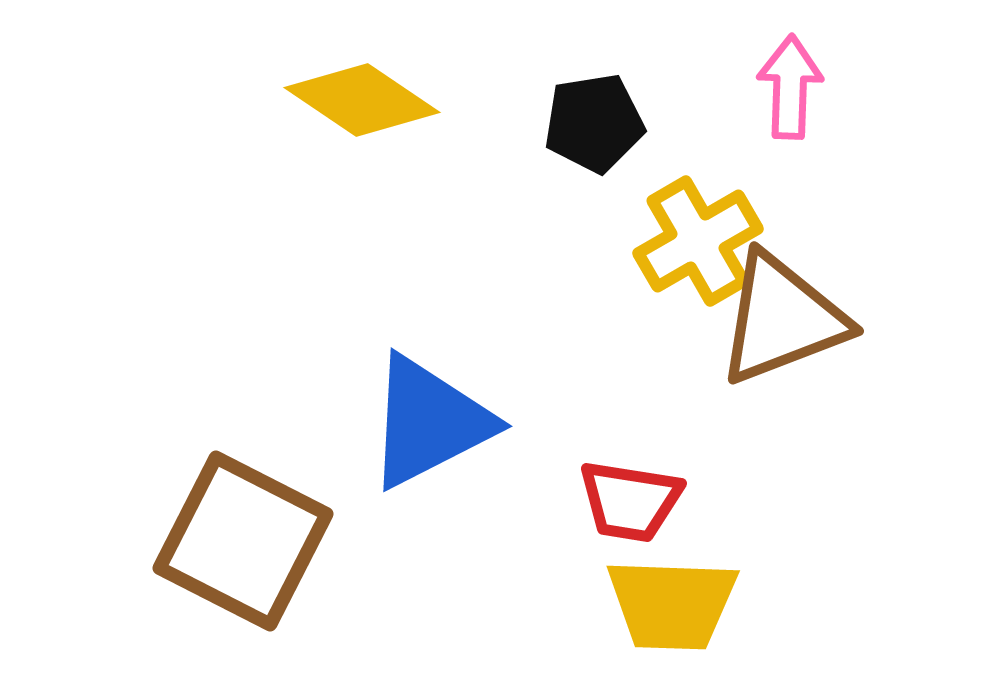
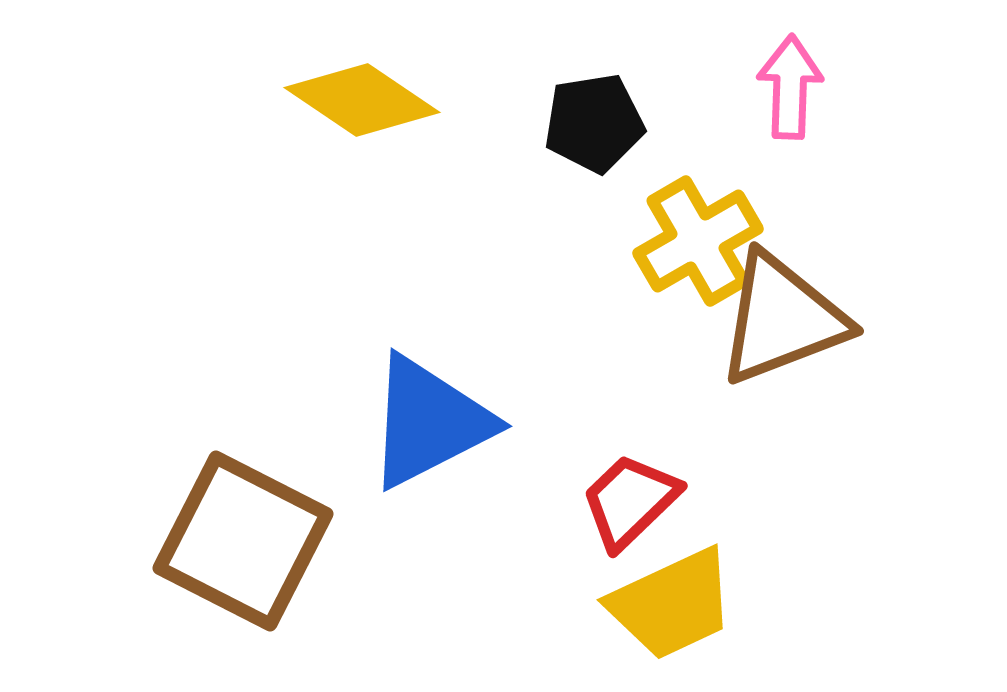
red trapezoid: rotated 127 degrees clockwise
yellow trapezoid: rotated 27 degrees counterclockwise
